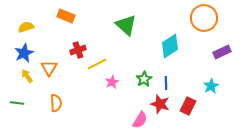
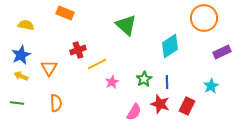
orange rectangle: moved 1 px left, 3 px up
yellow semicircle: moved 2 px up; rotated 28 degrees clockwise
blue star: moved 3 px left, 2 px down
yellow arrow: moved 6 px left; rotated 32 degrees counterclockwise
blue line: moved 1 px right, 1 px up
red rectangle: moved 1 px left
pink semicircle: moved 6 px left, 8 px up
